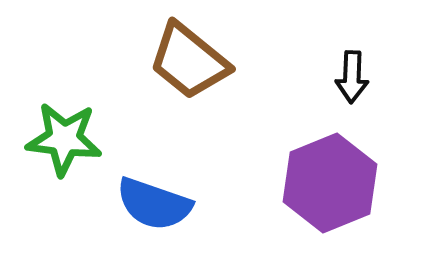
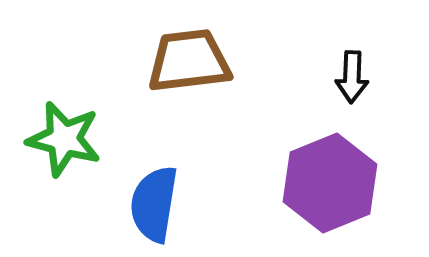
brown trapezoid: rotated 134 degrees clockwise
green star: rotated 8 degrees clockwise
blue semicircle: rotated 80 degrees clockwise
